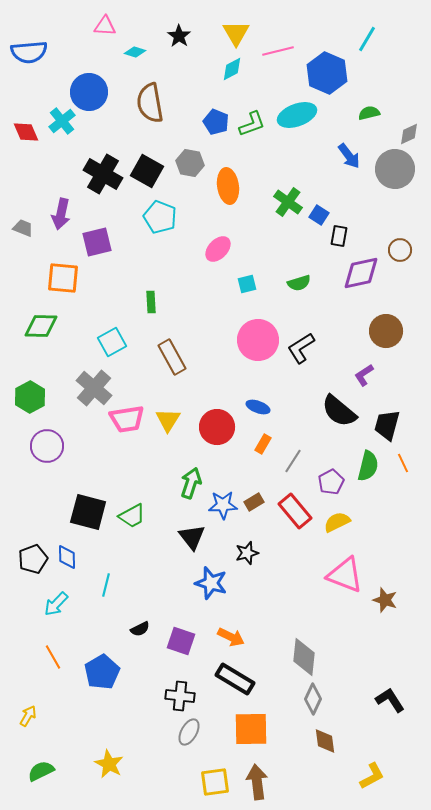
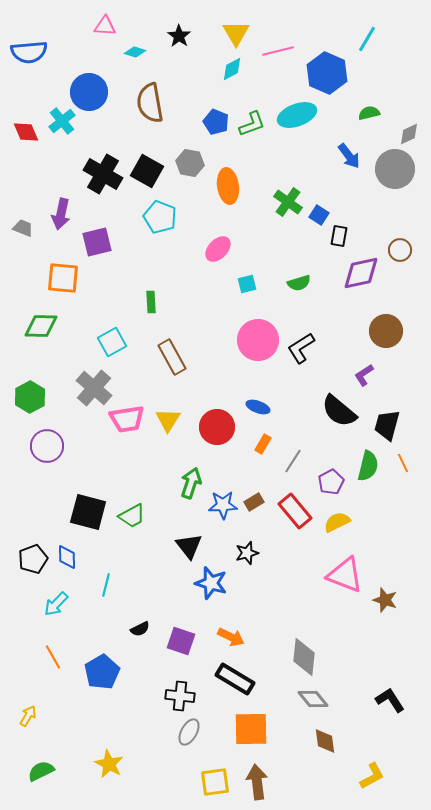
black triangle at (192, 537): moved 3 px left, 9 px down
gray diamond at (313, 699): rotated 64 degrees counterclockwise
